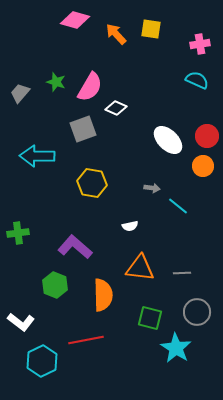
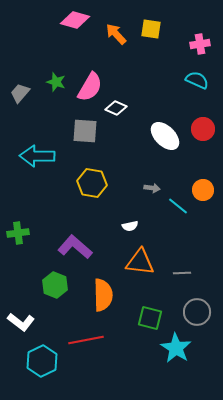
gray square: moved 2 px right, 2 px down; rotated 24 degrees clockwise
red circle: moved 4 px left, 7 px up
white ellipse: moved 3 px left, 4 px up
orange circle: moved 24 px down
orange triangle: moved 6 px up
